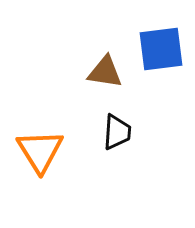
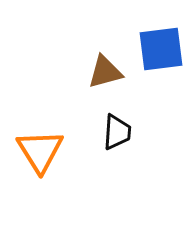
brown triangle: rotated 24 degrees counterclockwise
